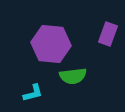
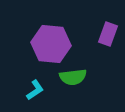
green semicircle: moved 1 px down
cyan L-shape: moved 2 px right, 3 px up; rotated 20 degrees counterclockwise
